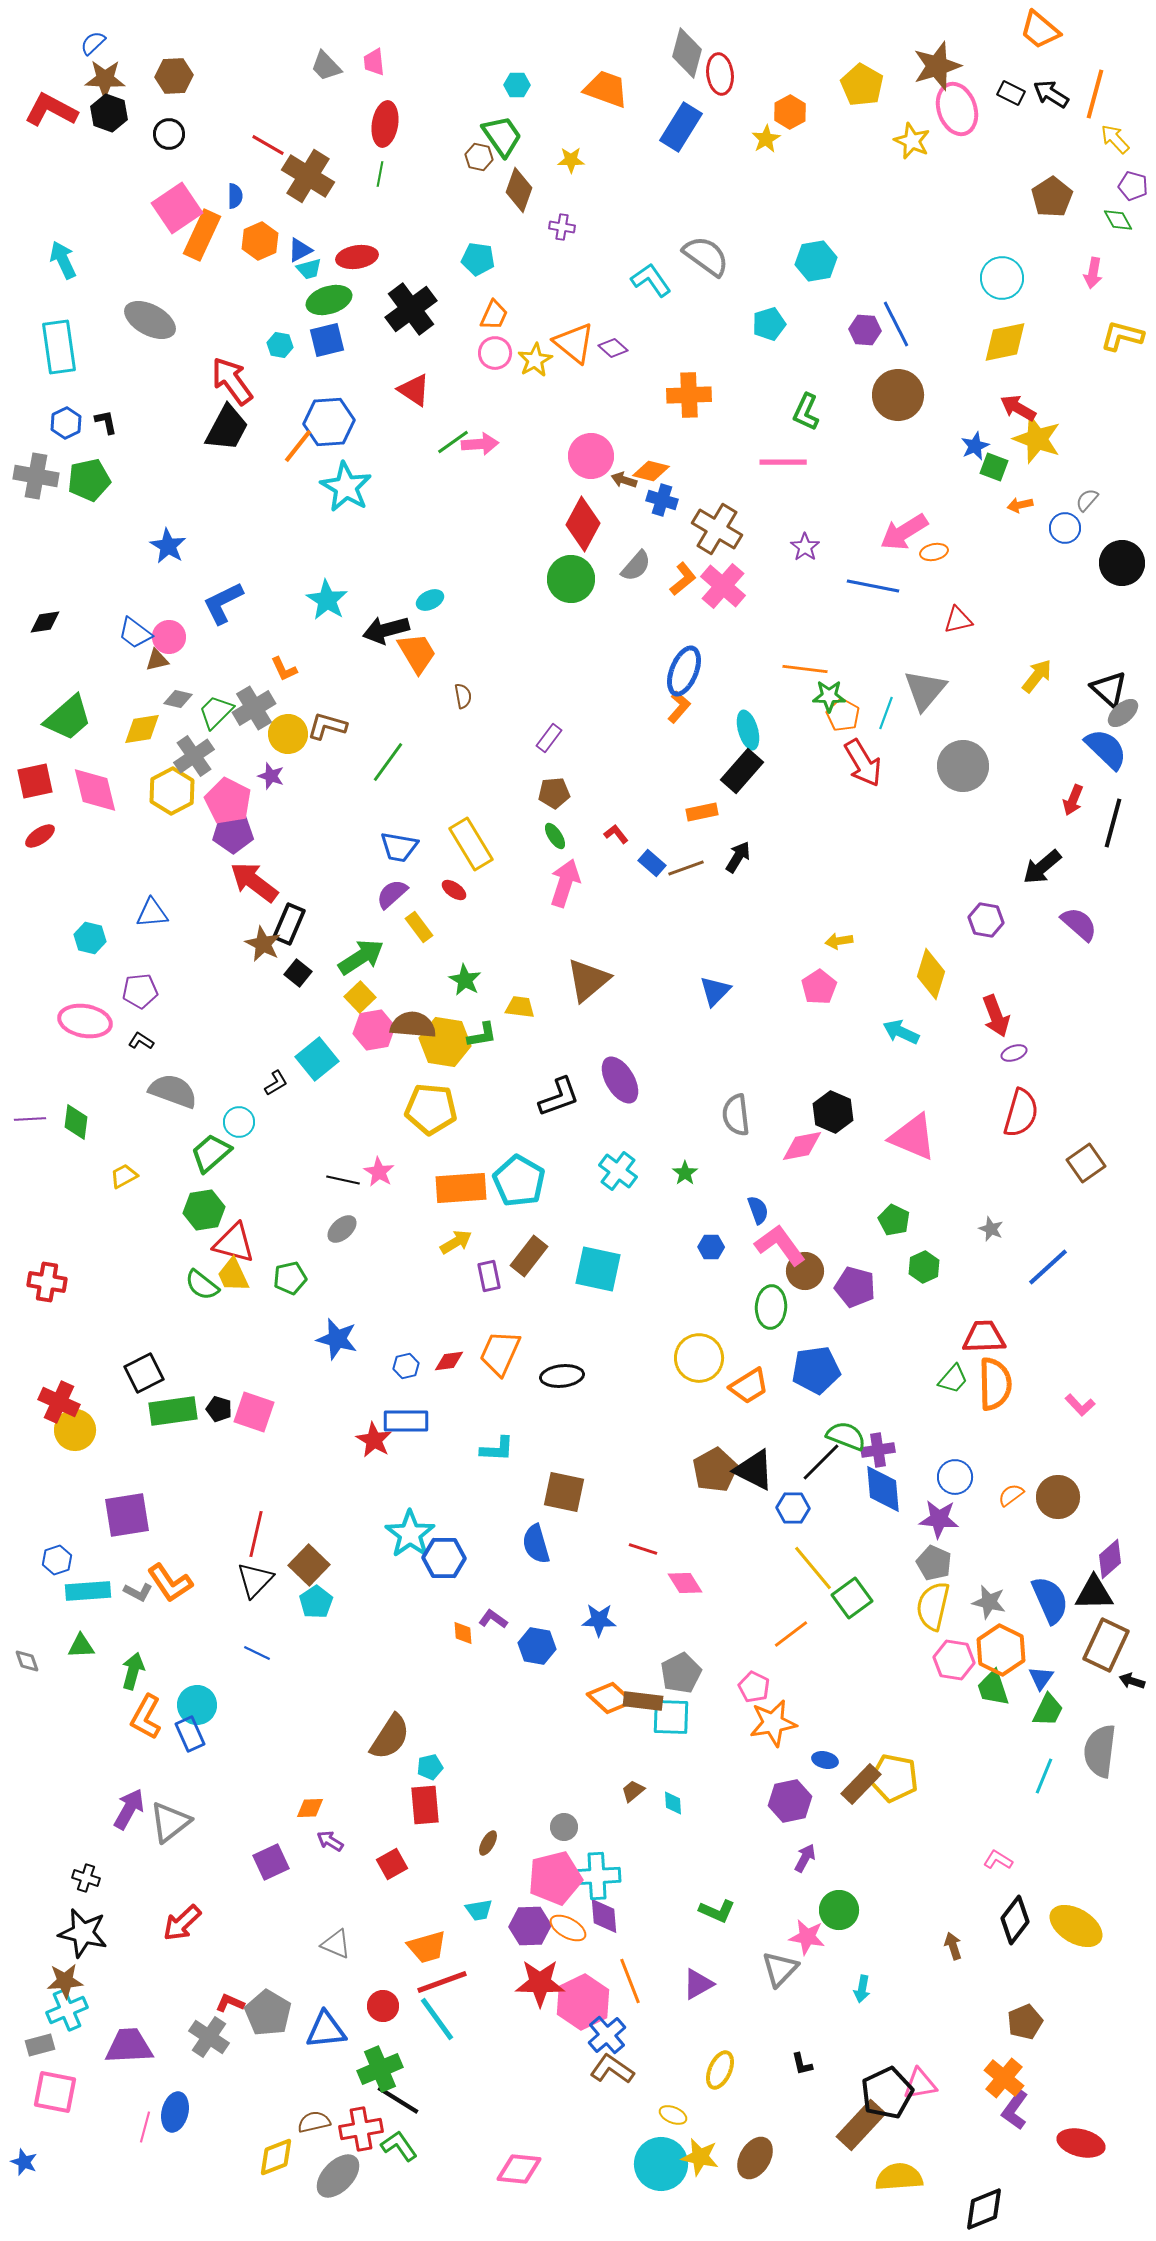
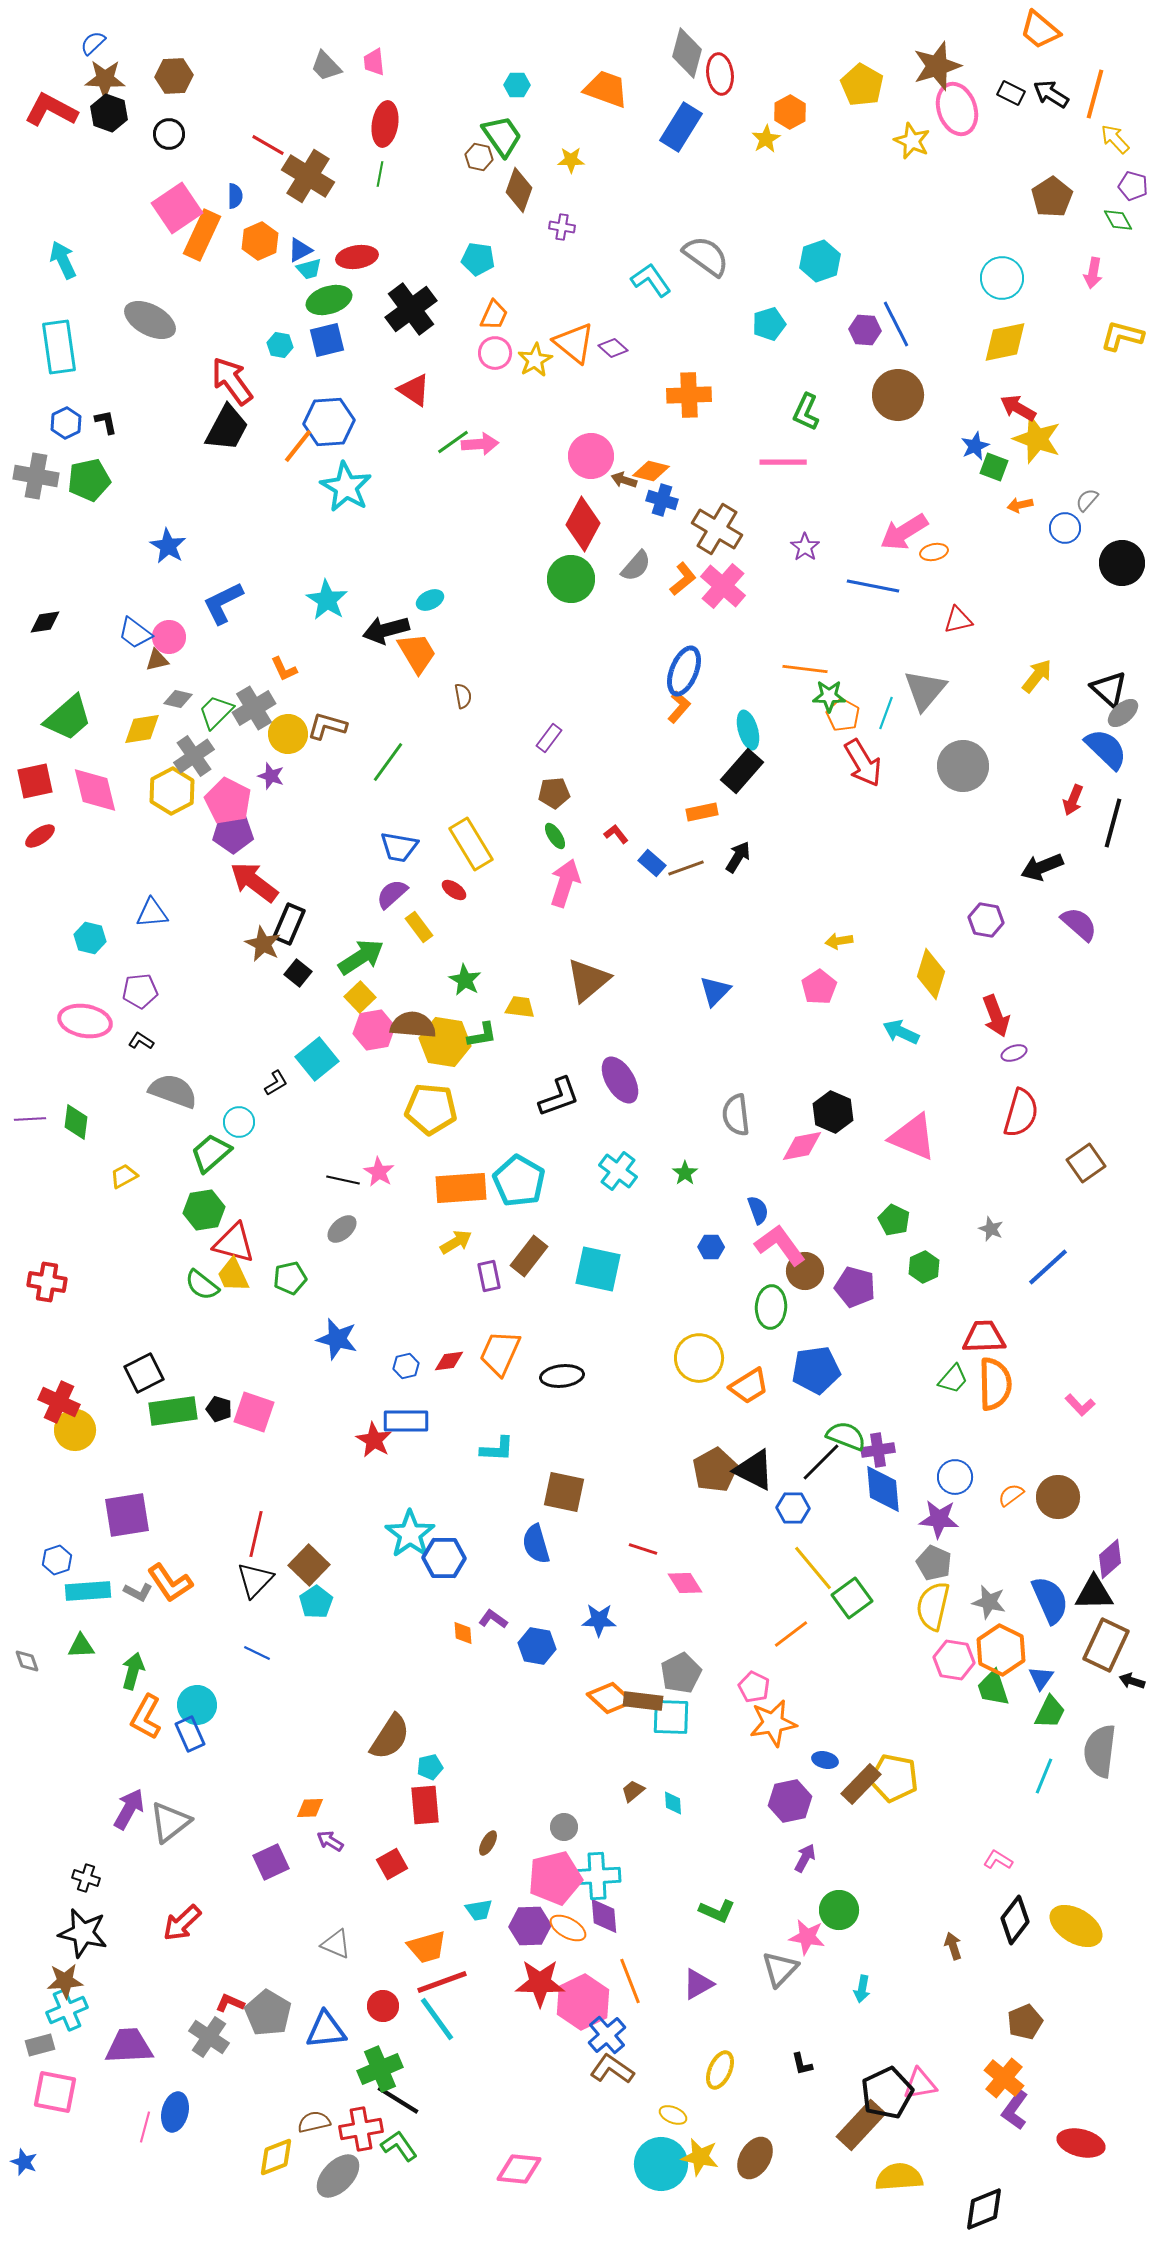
cyan hexagon at (816, 261): moved 4 px right; rotated 9 degrees counterclockwise
black arrow at (1042, 867): rotated 18 degrees clockwise
green trapezoid at (1048, 1710): moved 2 px right, 2 px down
